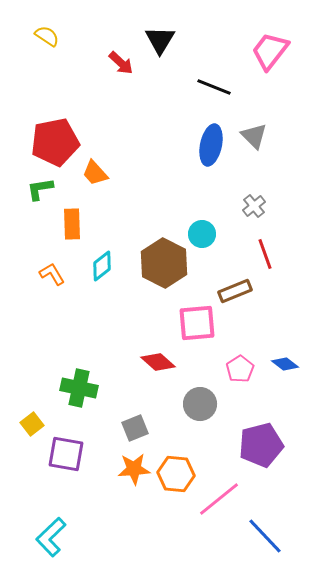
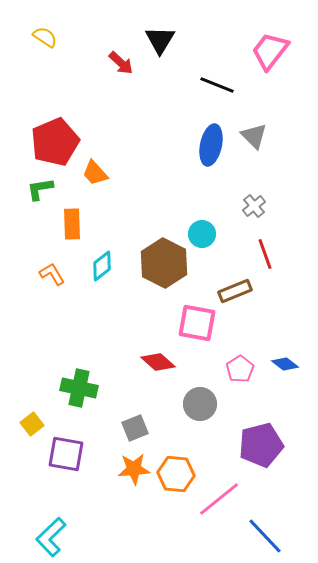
yellow semicircle: moved 2 px left, 1 px down
black line: moved 3 px right, 2 px up
red pentagon: rotated 12 degrees counterclockwise
pink square: rotated 15 degrees clockwise
